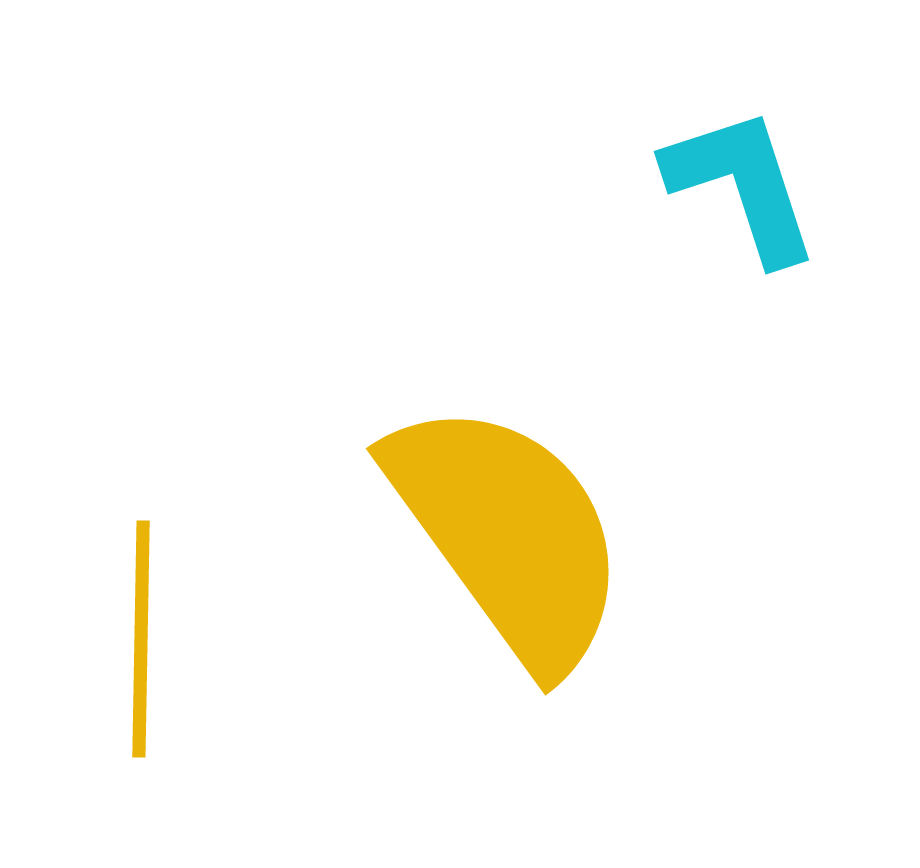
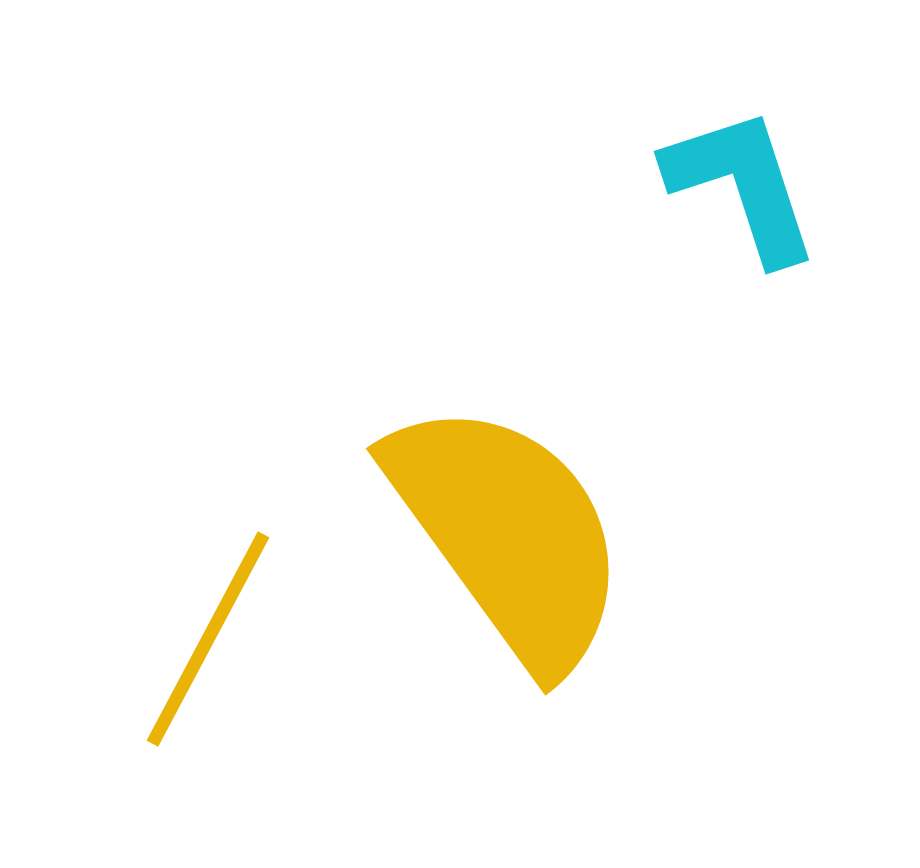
yellow line: moved 67 px right; rotated 27 degrees clockwise
